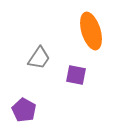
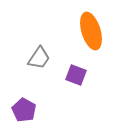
purple square: rotated 10 degrees clockwise
